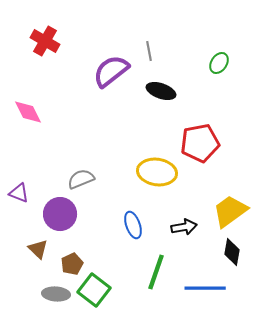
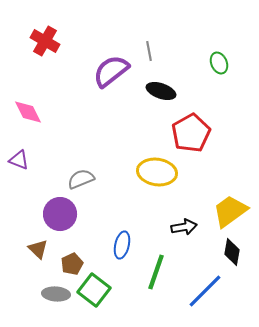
green ellipse: rotated 55 degrees counterclockwise
red pentagon: moved 9 px left, 10 px up; rotated 18 degrees counterclockwise
purple triangle: moved 33 px up
blue ellipse: moved 11 px left, 20 px down; rotated 32 degrees clockwise
blue line: moved 3 px down; rotated 45 degrees counterclockwise
